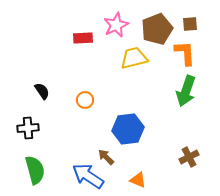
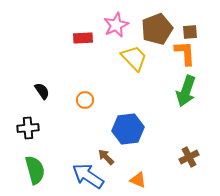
brown square: moved 8 px down
yellow trapezoid: rotated 60 degrees clockwise
